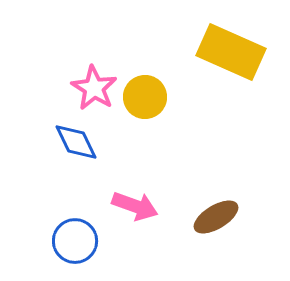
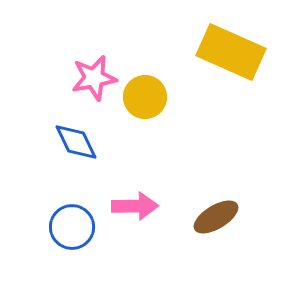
pink star: moved 10 px up; rotated 30 degrees clockwise
pink arrow: rotated 21 degrees counterclockwise
blue circle: moved 3 px left, 14 px up
